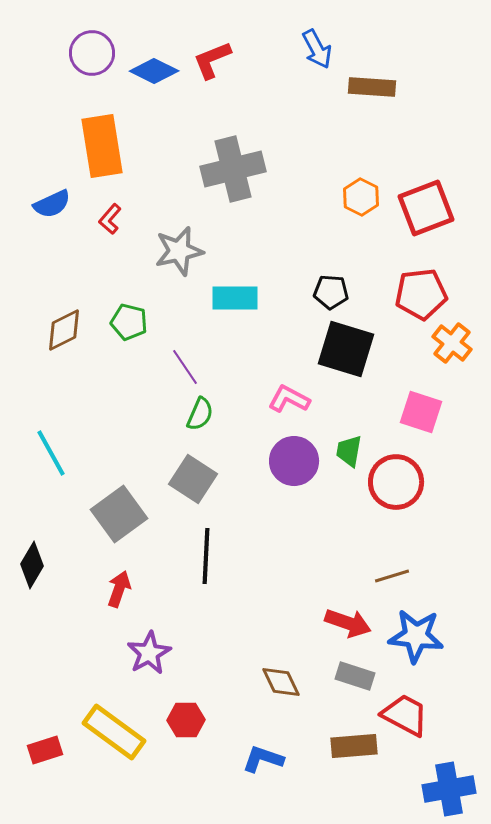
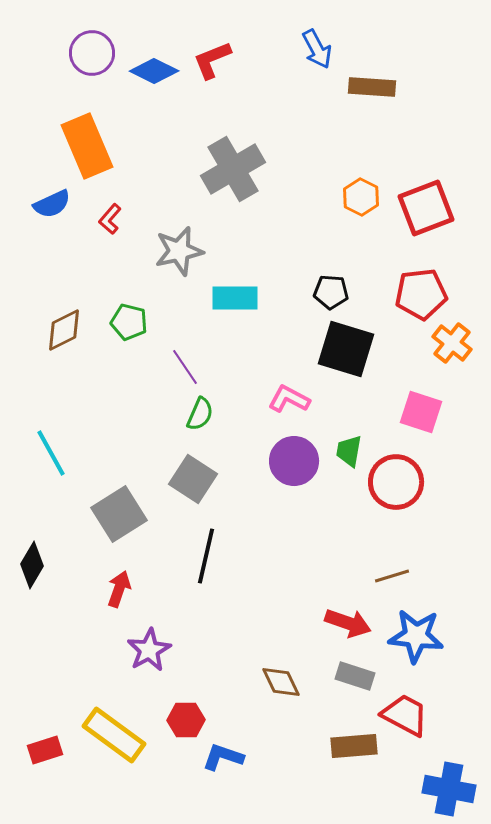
orange rectangle at (102, 146): moved 15 px left; rotated 14 degrees counterclockwise
gray cross at (233, 169): rotated 16 degrees counterclockwise
gray square at (119, 514): rotated 4 degrees clockwise
black line at (206, 556): rotated 10 degrees clockwise
purple star at (149, 653): moved 3 px up
yellow rectangle at (114, 732): moved 3 px down
blue L-shape at (263, 759): moved 40 px left, 2 px up
blue cross at (449, 789): rotated 21 degrees clockwise
